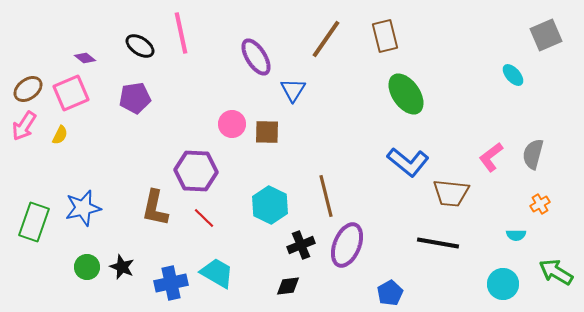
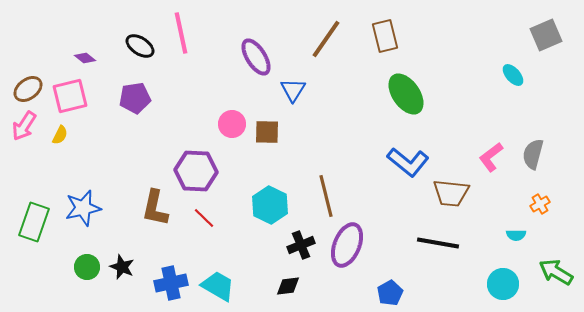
pink square at (71, 93): moved 1 px left, 3 px down; rotated 9 degrees clockwise
cyan trapezoid at (217, 273): moved 1 px right, 13 px down
